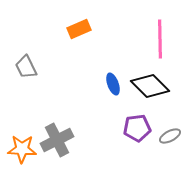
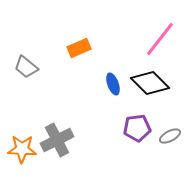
orange rectangle: moved 19 px down
pink line: rotated 39 degrees clockwise
gray trapezoid: rotated 25 degrees counterclockwise
black diamond: moved 3 px up
